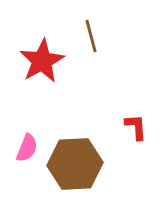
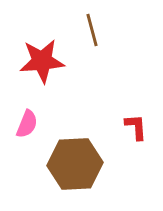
brown line: moved 1 px right, 6 px up
red star: rotated 24 degrees clockwise
pink semicircle: moved 24 px up
